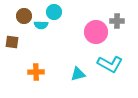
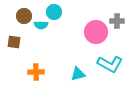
brown square: moved 2 px right
